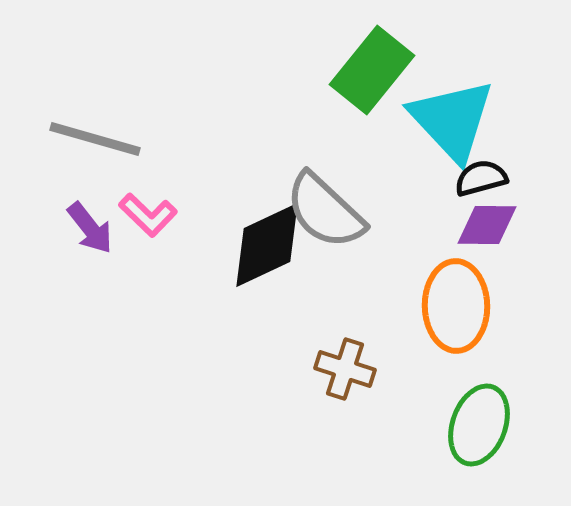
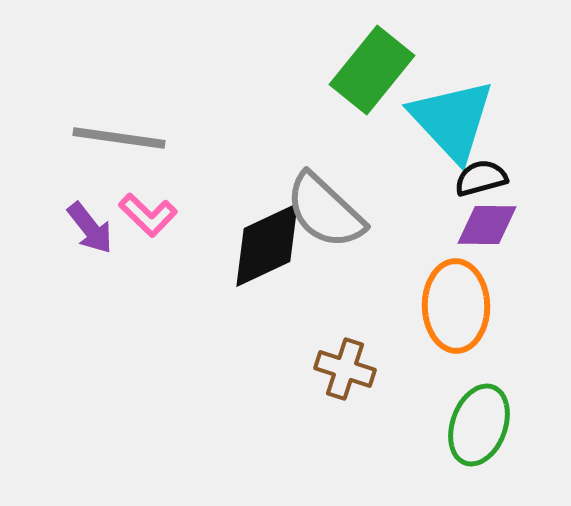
gray line: moved 24 px right, 1 px up; rotated 8 degrees counterclockwise
